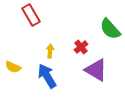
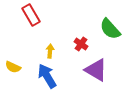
red cross: moved 3 px up; rotated 16 degrees counterclockwise
